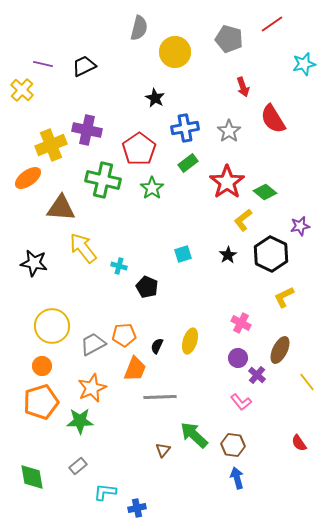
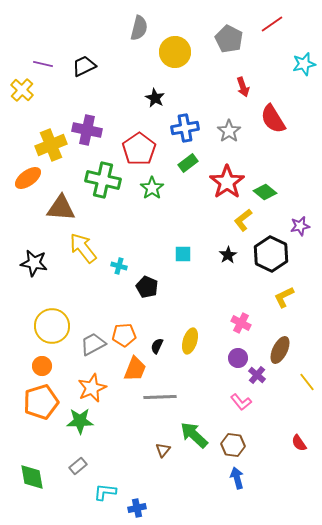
gray pentagon at (229, 39): rotated 12 degrees clockwise
cyan square at (183, 254): rotated 18 degrees clockwise
